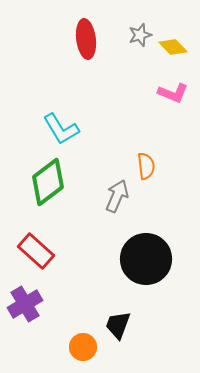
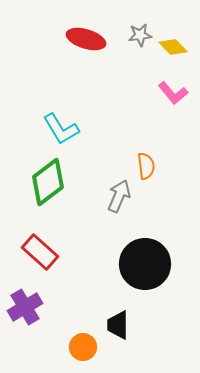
gray star: rotated 10 degrees clockwise
red ellipse: rotated 66 degrees counterclockwise
pink L-shape: rotated 28 degrees clockwise
gray arrow: moved 2 px right
red rectangle: moved 4 px right, 1 px down
black circle: moved 1 px left, 5 px down
purple cross: moved 3 px down
black trapezoid: rotated 20 degrees counterclockwise
